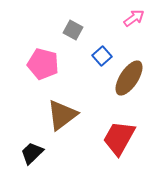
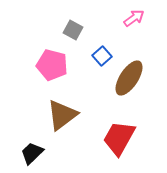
pink pentagon: moved 9 px right, 1 px down
